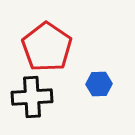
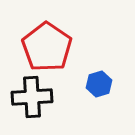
blue hexagon: rotated 15 degrees counterclockwise
